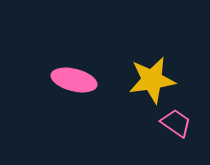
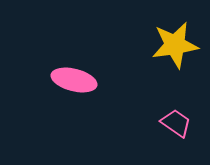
yellow star: moved 23 px right, 35 px up
